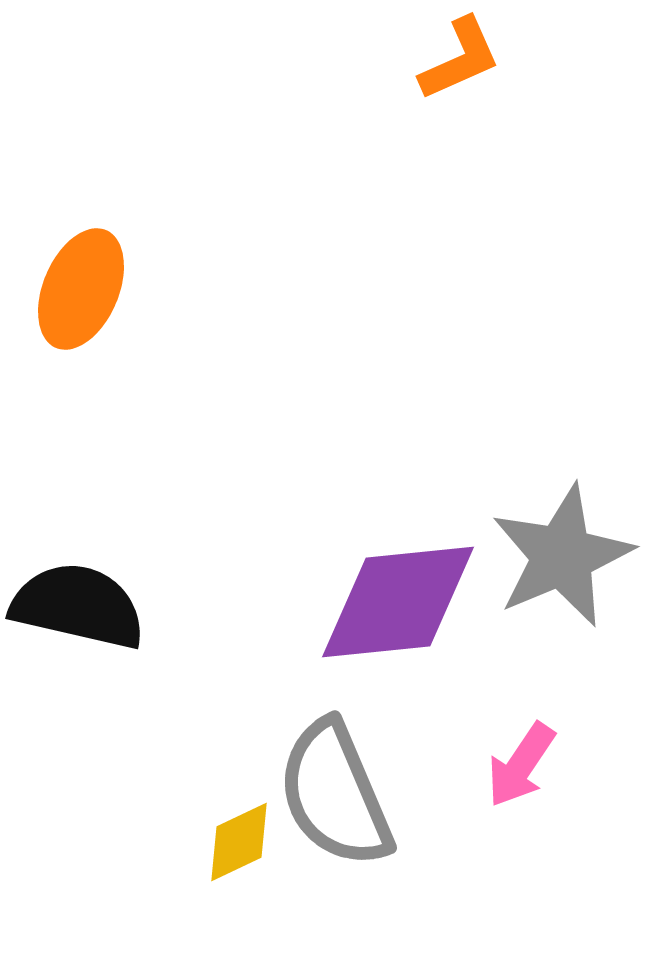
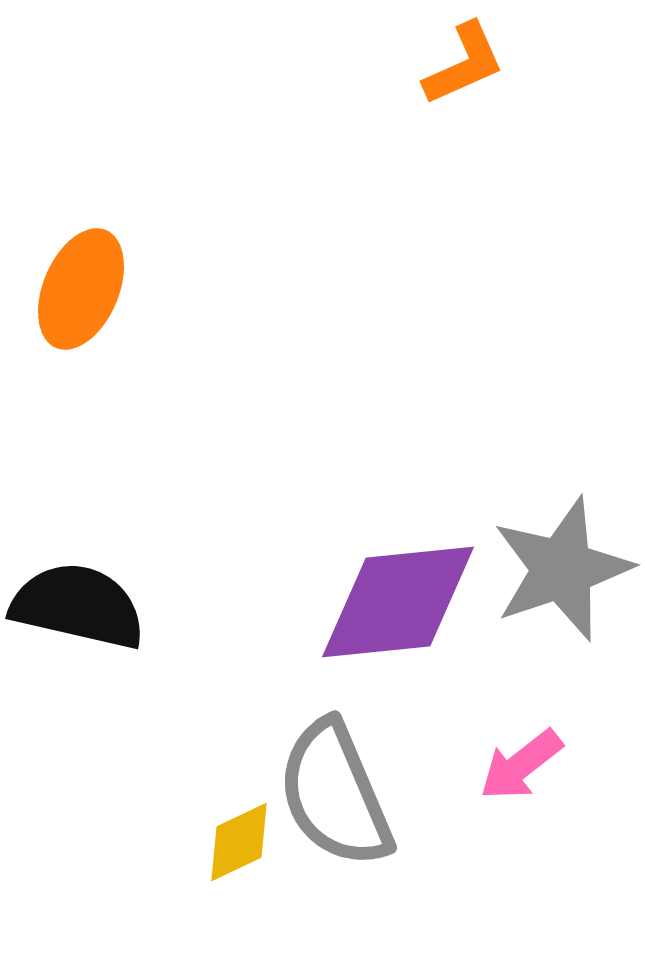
orange L-shape: moved 4 px right, 5 px down
gray star: moved 13 px down; rotated 4 degrees clockwise
pink arrow: rotated 18 degrees clockwise
